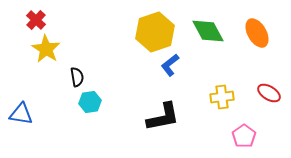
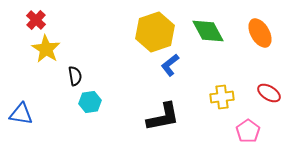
orange ellipse: moved 3 px right
black semicircle: moved 2 px left, 1 px up
pink pentagon: moved 4 px right, 5 px up
